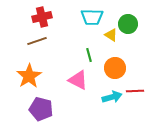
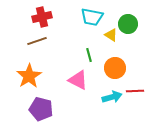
cyan trapezoid: rotated 10 degrees clockwise
